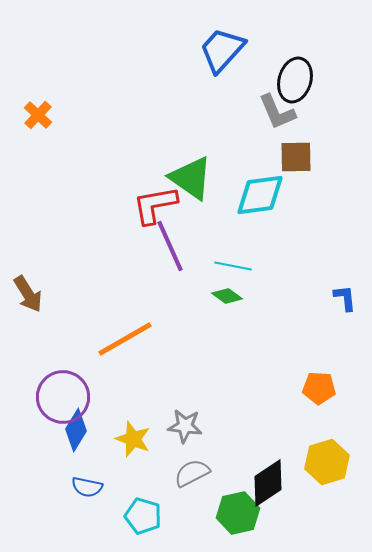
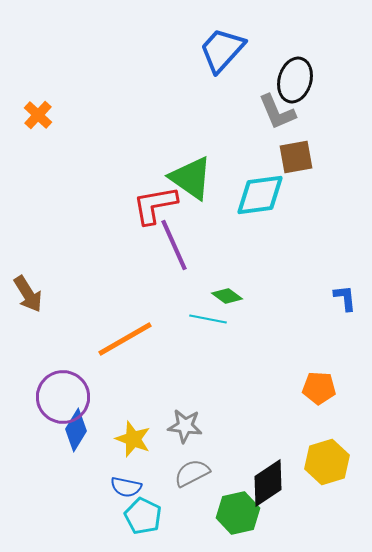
brown square: rotated 9 degrees counterclockwise
purple line: moved 4 px right, 1 px up
cyan line: moved 25 px left, 53 px down
blue semicircle: moved 39 px right
cyan pentagon: rotated 9 degrees clockwise
